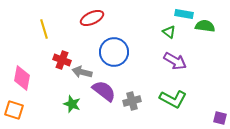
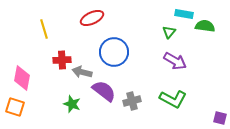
green triangle: rotated 32 degrees clockwise
red cross: rotated 24 degrees counterclockwise
orange square: moved 1 px right, 3 px up
